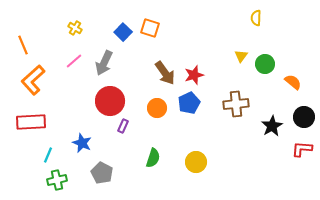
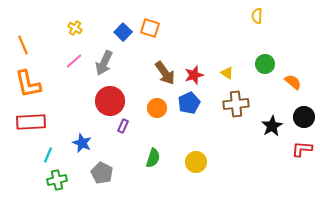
yellow semicircle: moved 1 px right, 2 px up
yellow triangle: moved 14 px left, 17 px down; rotated 32 degrees counterclockwise
orange L-shape: moved 5 px left, 4 px down; rotated 60 degrees counterclockwise
